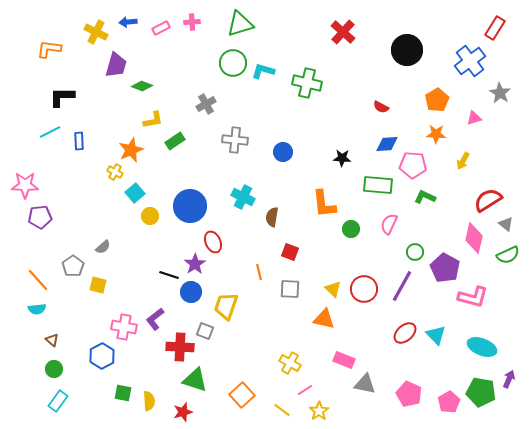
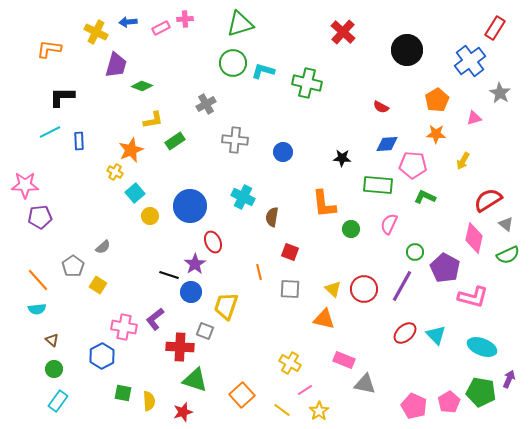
pink cross at (192, 22): moved 7 px left, 3 px up
yellow square at (98, 285): rotated 18 degrees clockwise
pink pentagon at (409, 394): moved 5 px right, 12 px down
